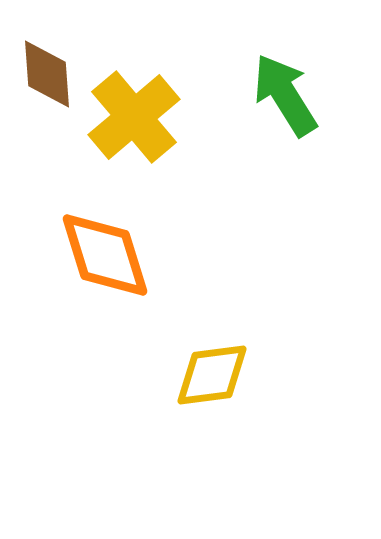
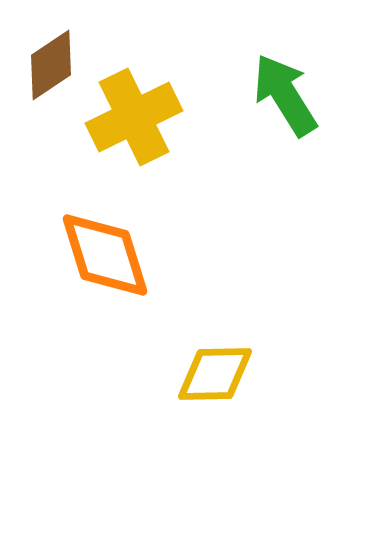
brown diamond: moved 4 px right, 9 px up; rotated 60 degrees clockwise
yellow cross: rotated 14 degrees clockwise
yellow diamond: moved 3 px right, 1 px up; rotated 6 degrees clockwise
